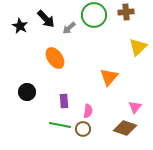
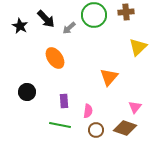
brown circle: moved 13 px right, 1 px down
